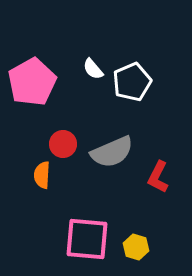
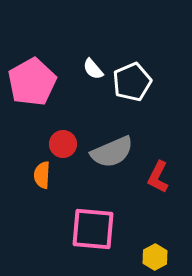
pink square: moved 6 px right, 10 px up
yellow hexagon: moved 19 px right, 10 px down; rotated 15 degrees clockwise
